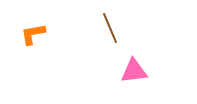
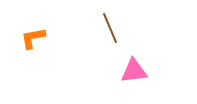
orange L-shape: moved 4 px down
